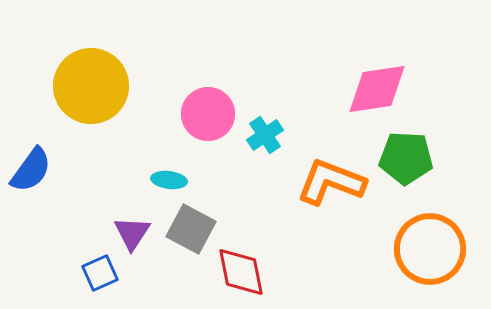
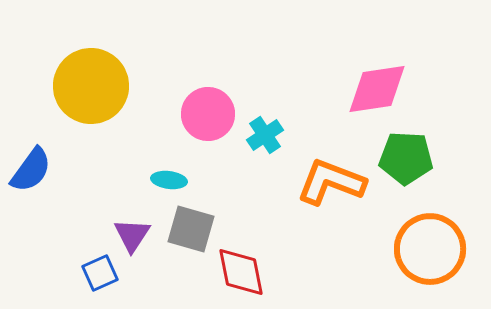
gray square: rotated 12 degrees counterclockwise
purple triangle: moved 2 px down
